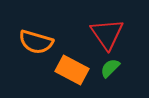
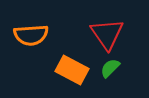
orange semicircle: moved 5 px left, 7 px up; rotated 20 degrees counterclockwise
